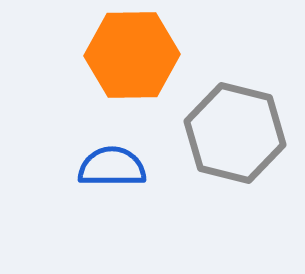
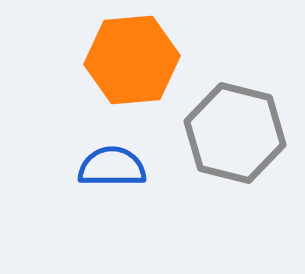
orange hexagon: moved 5 px down; rotated 4 degrees counterclockwise
